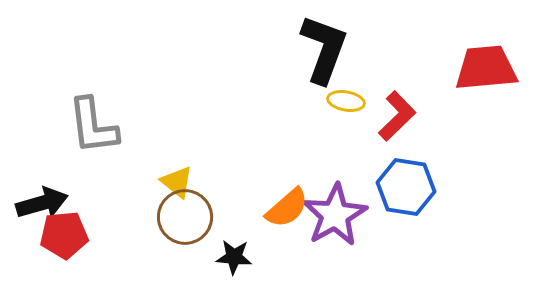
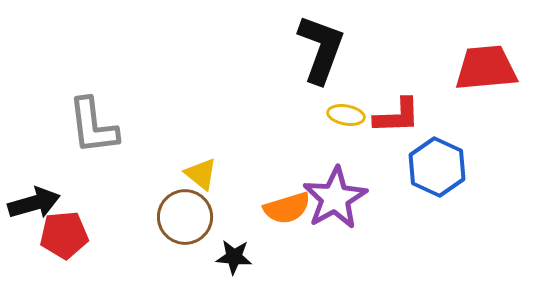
black L-shape: moved 3 px left
yellow ellipse: moved 14 px down
red L-shape: rotated 42 degrees clockwise
yellow triangle: moved 24 px right, 8 px up
blue hexagon: moved 31 px right, 20 px up; rotated 16 degrees clockwise
black arrow: moved 8 px left
orange semicircle: rotated 24 degrees clockwise
purple star: moved 17 px up
